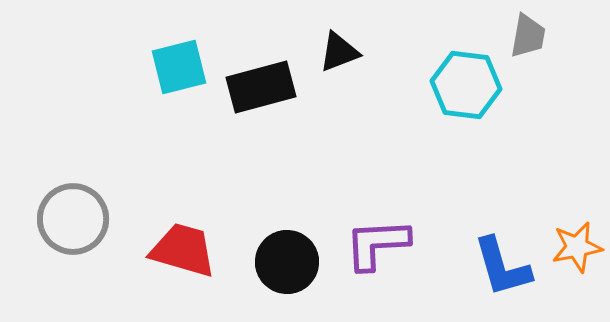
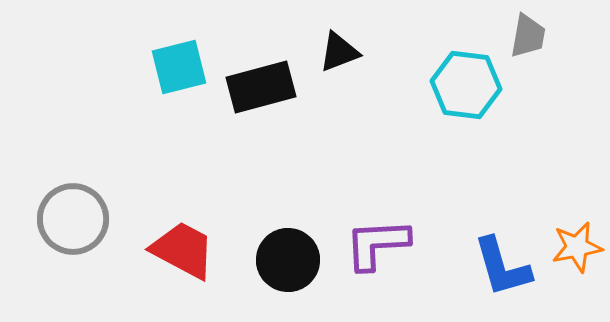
red trapezoid: rotated 12 degrees clockwise
black circle: moved 1 px right, 2 px up
